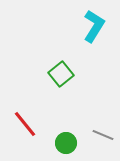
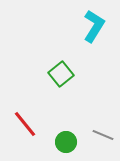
green circle: moved 1 px up
